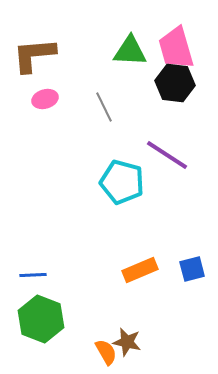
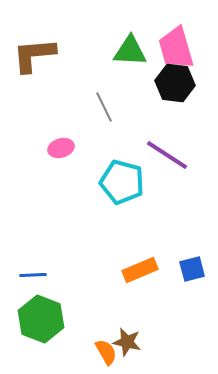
pink ellipse: moved 16 px right, 49 px down
